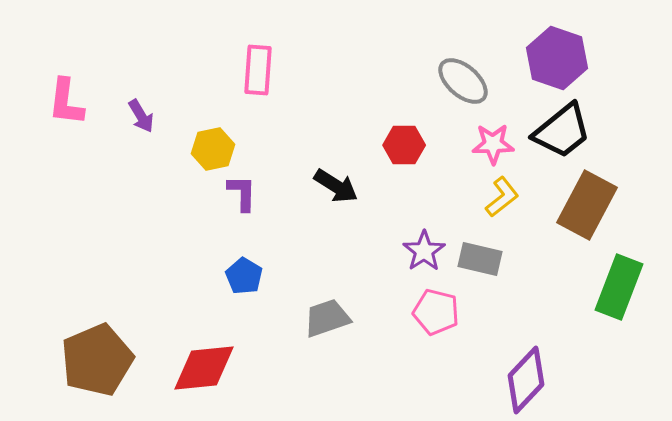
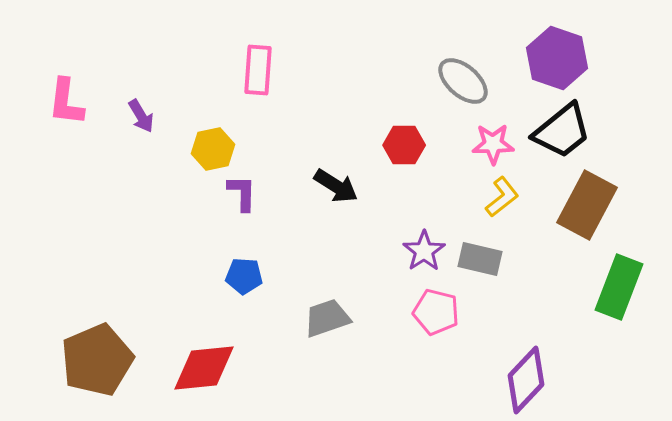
blue pentagon: rotated 27 degrees counterclockwise
